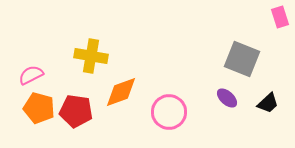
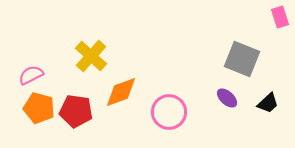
yellow cross: rotated 32 degrees clockwise
